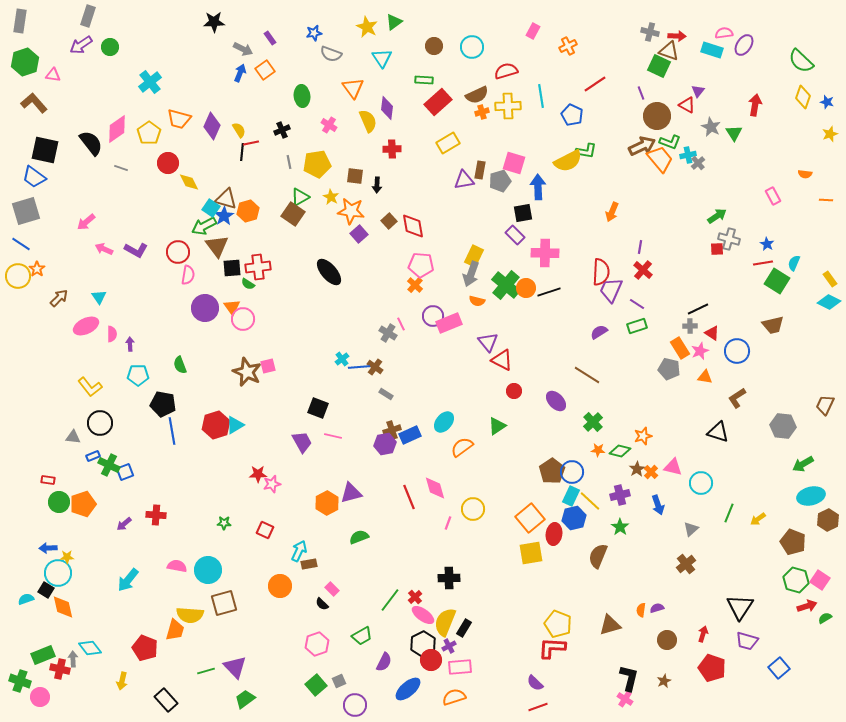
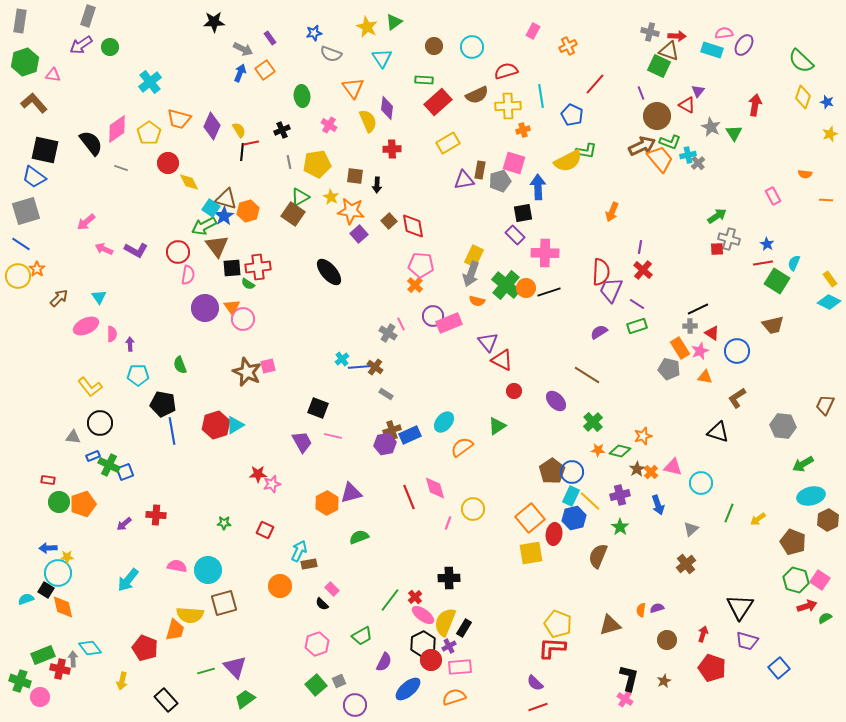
red line at (595, 84): rotated 15 degrees counterclockwise
orange cross at (482, 112): moved 41 px right, 18 px down
